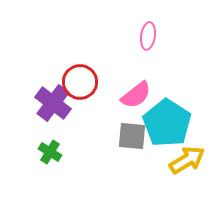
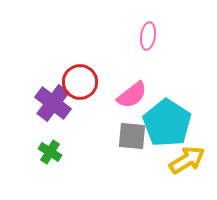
pink semicircle: moved 4 px left
